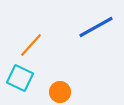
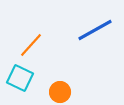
blue line: moved 1 px left, 3 px down
